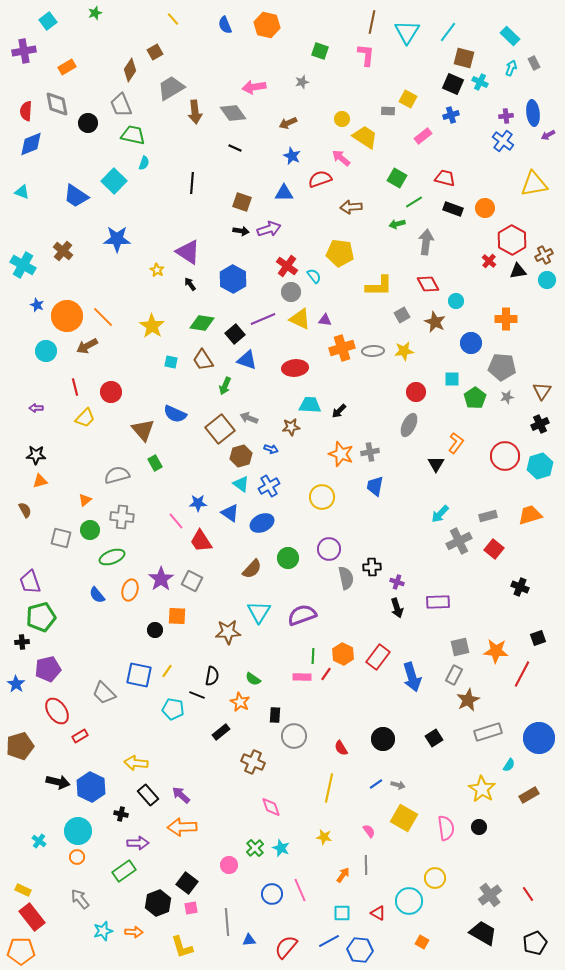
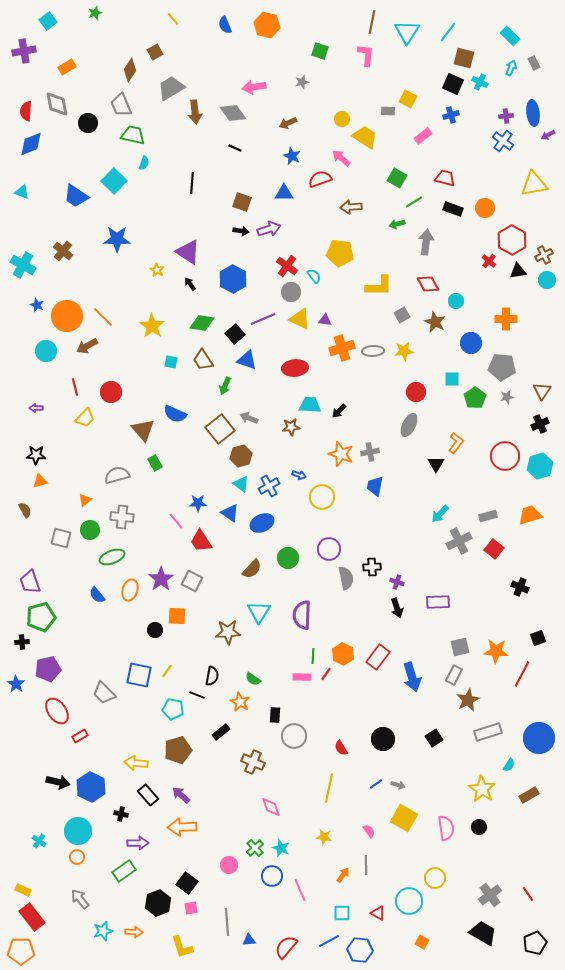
blue arrow at (271, 449): moved 28 px right, 26 px down
purple semicircle at (302, 615): rotated 68 degrees counterclockwise
brown pentagon at (20, 746): moved 158 px right, 4 px down
blue circle at (272, 894): moved 18 px up
